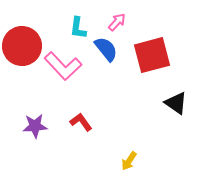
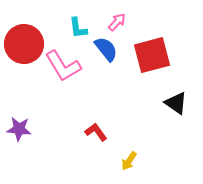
cyan L-shape: rotated 15 degrees counterclockwise
red circle: moved 2 px right, 2 px up
pink L-shape: rotated 12 degrees clockwise
red L-shape: moved 15 px right, 10 px down
purple star: moved 16 px left, 3 px down; rotated 10 degrees clockwise
